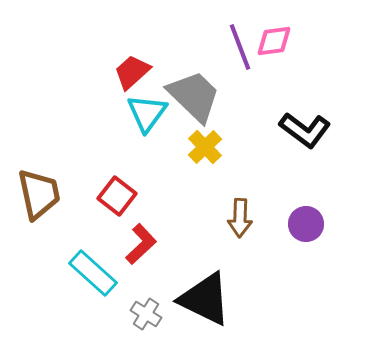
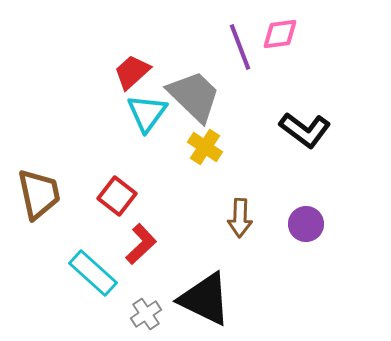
pink diamond: moved 6 px right, 7 px up
yellow cross: rotated 12 degrees counterclockwise
gray cross: rotated 24 degrees clockwise
